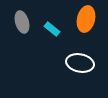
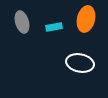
cyan rectangle: moved 2 px right, 2 px up; rotated 49 degrees counterclockwise
